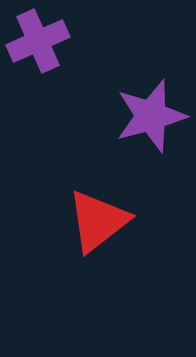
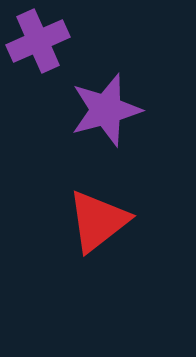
purple star: moved 45 px left, 6 px up
